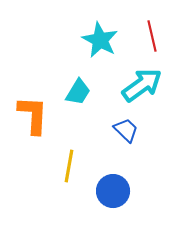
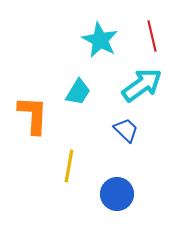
blue circle: moved 4 px right, 3 px down
